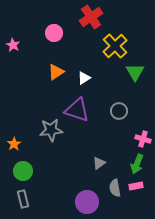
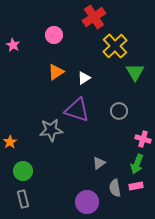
red cross: moved 3 px right
pink circle: moved 2 px down
orange star: moved 4 px left, 2 px up
